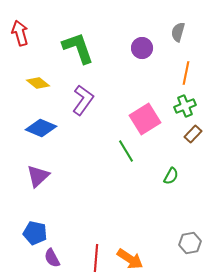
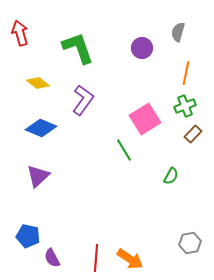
green line: moved 2 px left, 1 px up
blue pentagon: moved 7 px left, 3 px down
